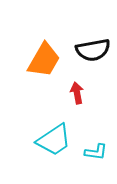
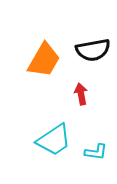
red arrow: moved 4 px right, 1 px down
